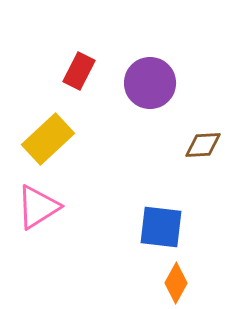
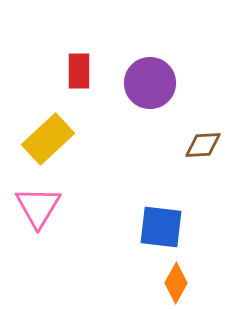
red rectangle: rotated 27 degrees counterclockwise
pink triangle: rotated 27 degrees counterclockwise
